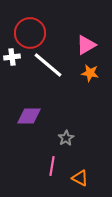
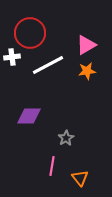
white line: rotated 68 degrees counterclockwise
orange star: moved 3 px left, 2 px up; rotated 18 degrees counterclockwise
orange triangle: rotated 24 degrees clockwise
